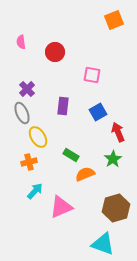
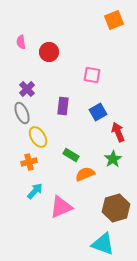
red circle: moved 6 px left
